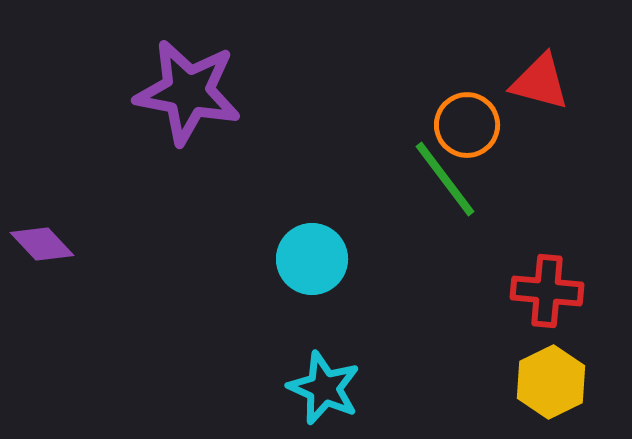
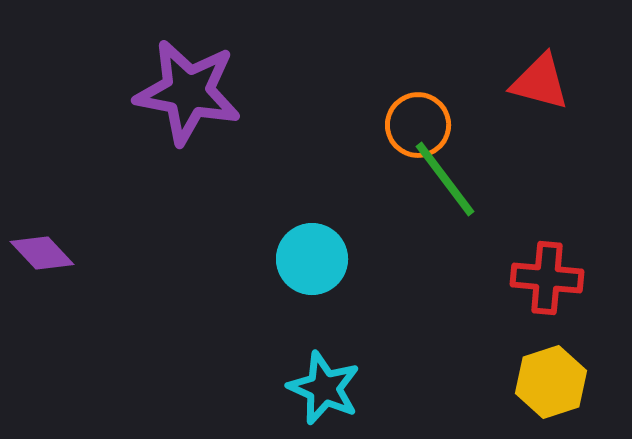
orange circle: moved 49 px left
purple diamond: moved 9 px down
red cross: moved 13 px up
yellow hexagon: rotated 8 degrees clockwise
